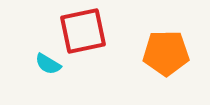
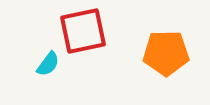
cyan semicircle: rotated 84 degrees counterclockwise
